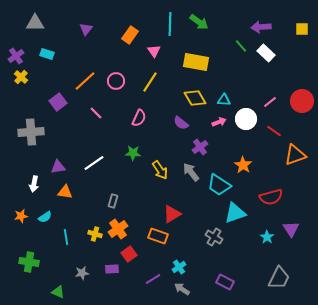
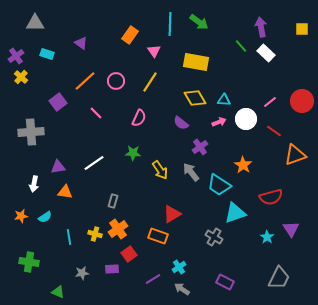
purple arrow at (261, 27): rotated 84 degrees clockwise
purple triangle at (86, 29): moved 5 px left, 14 px down; rotated 32 degrees counterclockwise
cyan line at (66, 237): moved 3 px right
